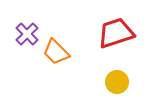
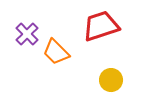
red trapezoid: moved 15 px left, 7 px up
yellow circle: moved 6 px left, 2 px up
